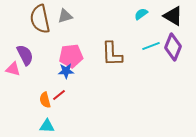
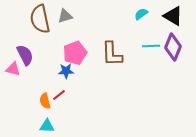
cyan line: rotated 18 degrees clockwise
pink pentagon: moved 4 px right, 3 px up; rotated 15 degrees counterclockwise
orange semicircle: moved 1 px down
